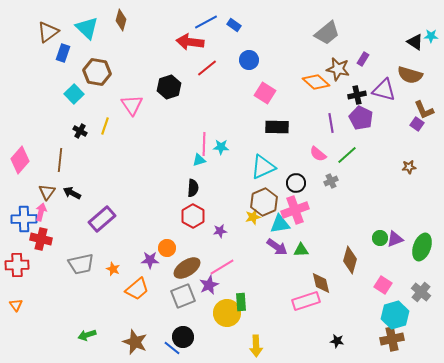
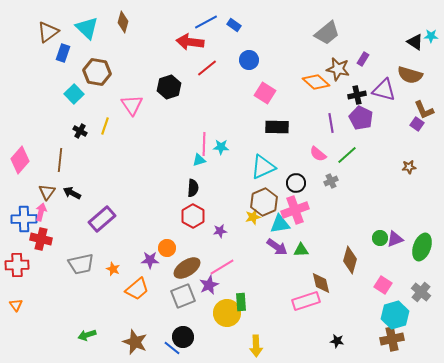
brown diamond at (121, 20): moved 2 px right, 2 px down
